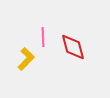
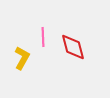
yellow L-shape: moved 4 px left, 1 px up; rotated 15 degrees counterclockwise
